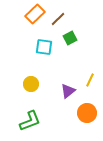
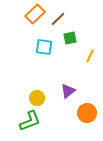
green square: rotated 16 degrees clockwise
yellow line: moved 24 px up
yellow circle: moved 6 px right, 14 px down
